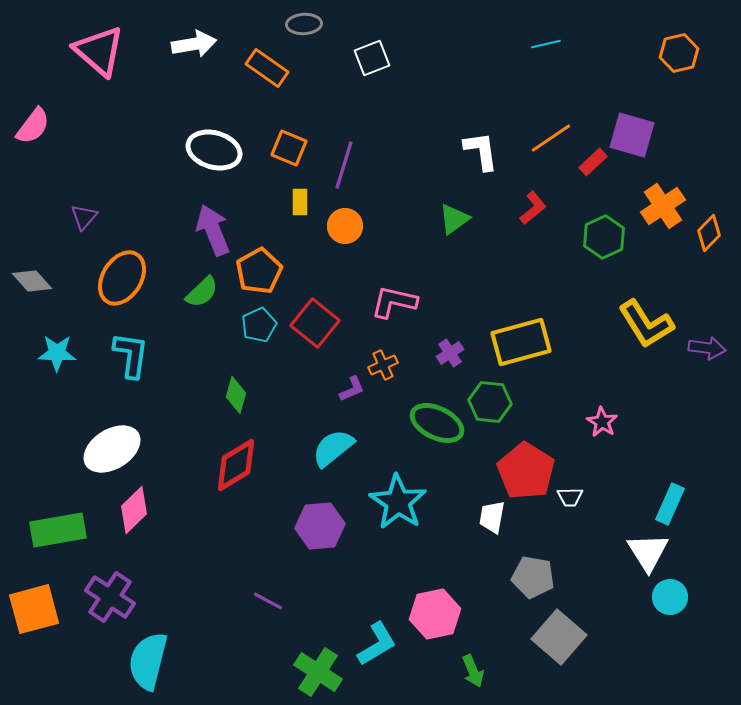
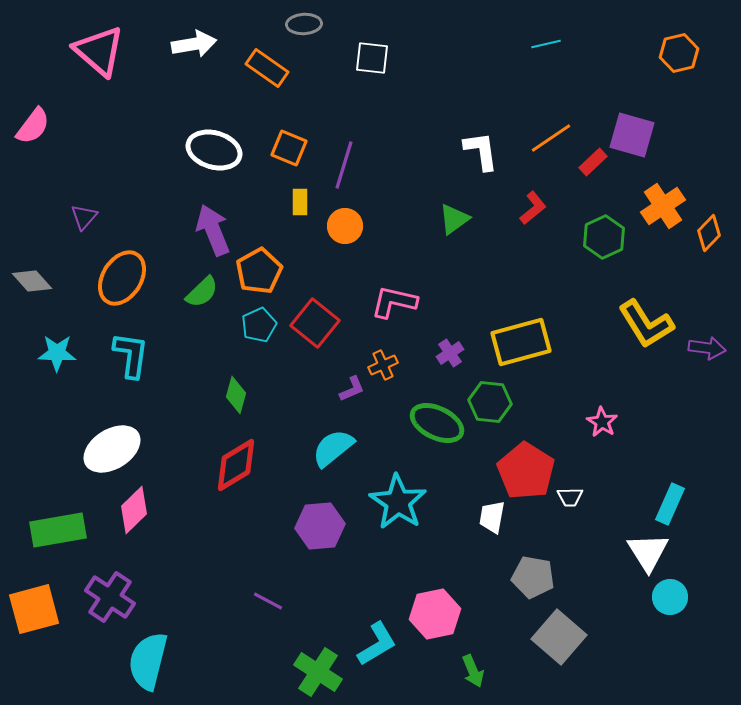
white square at (372, 58): rotated 27 degrees clockwise
